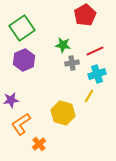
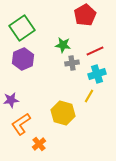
purple hexagon: moved 1 px left, 1 px up
